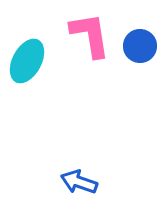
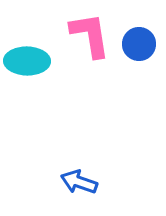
blue circle: moved 1 px left, 2 px up
cyan ellipse: rotated 63 degrees clockwise
